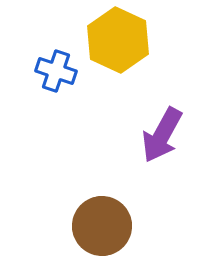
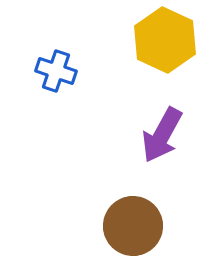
yellow hexagon: moved 47 px right
brown circle: moved 31 px right
